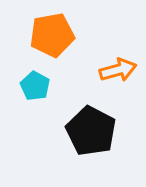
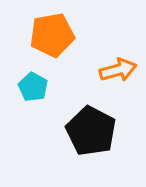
cyan pentagon: moved 2 px left, 1 px down
